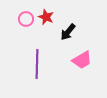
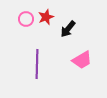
red star: rotated 28 degrees clockwise
black arrow: moved 3 px up
